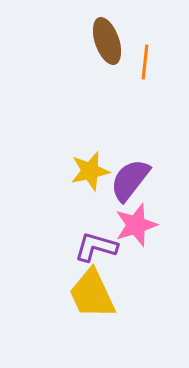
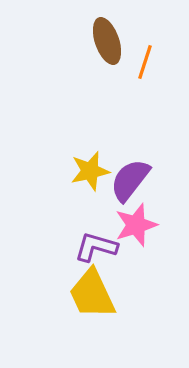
orange line: rotated 12 degrees clockwise
